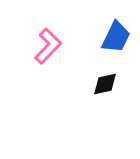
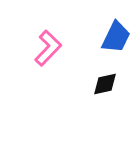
pink L-shape: moved 2 px down
